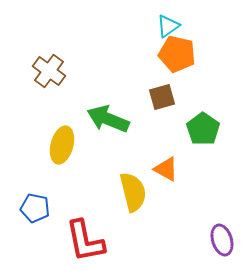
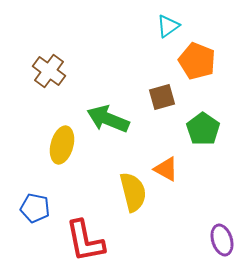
orange pentagon: moved 20 px right, 7 px down; rotated 9 degrees clockwise
